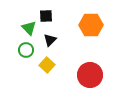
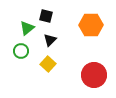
black square: rotated 16 degrees clockwise
green triangle: moved 2 px left; rotated 35 degrees clockwise
green circle: moved 5 px left, 1 px down
yellow square: moved 1 px right, 1 px up
red circle: moved 4 px right
